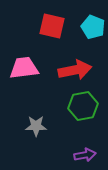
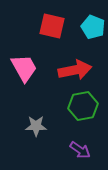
pink trapezoid: rotated 68 degrees clockwise
purple arrow: moved 5 px left, 5 px up; rotated 45 degrees clockwise
